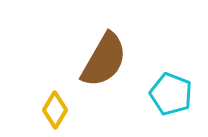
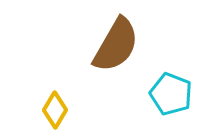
brown semicircle: moved 12 px right, 15 px up
